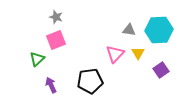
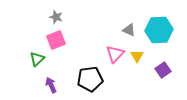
gray triangle: rotated 16 degrees clockwise
yellow triangle: moved 1 px left, 3 px down
purple square: moved 2 px right
black pentagon: moved 2 px up
